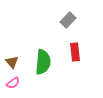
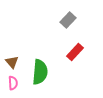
red rectangle: rotated 48 degrees clockwise
green semicircle: moved 3 px left, 10 px down
pink semicircle: rotated 56 degrees counterclockwise
